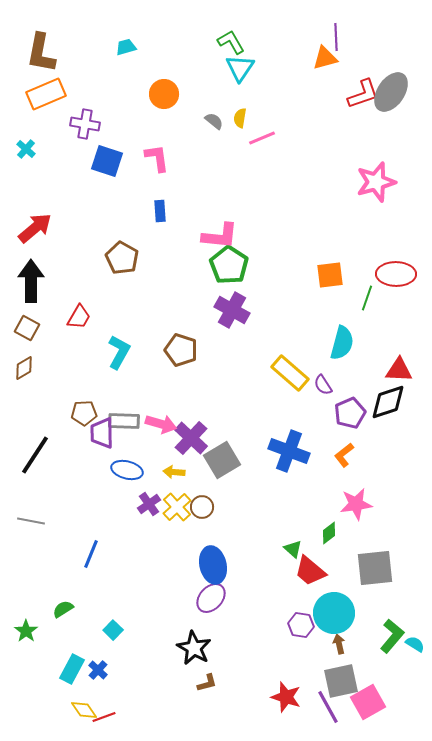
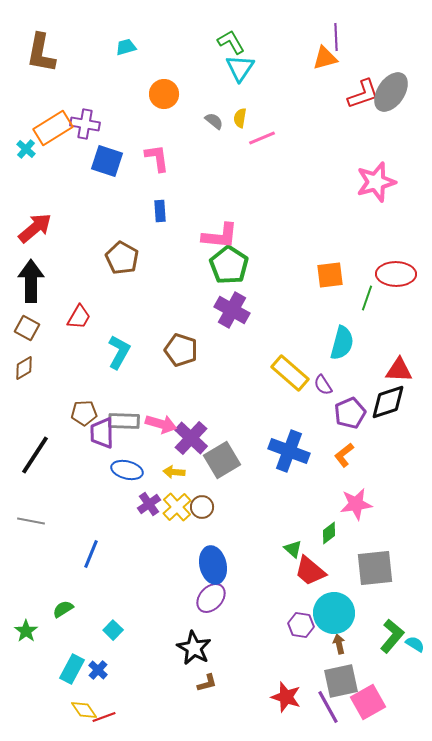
orange rectangle at (46, 94): moved 7 px right, 34 px down; rotated 9 degrees counterclockwise
